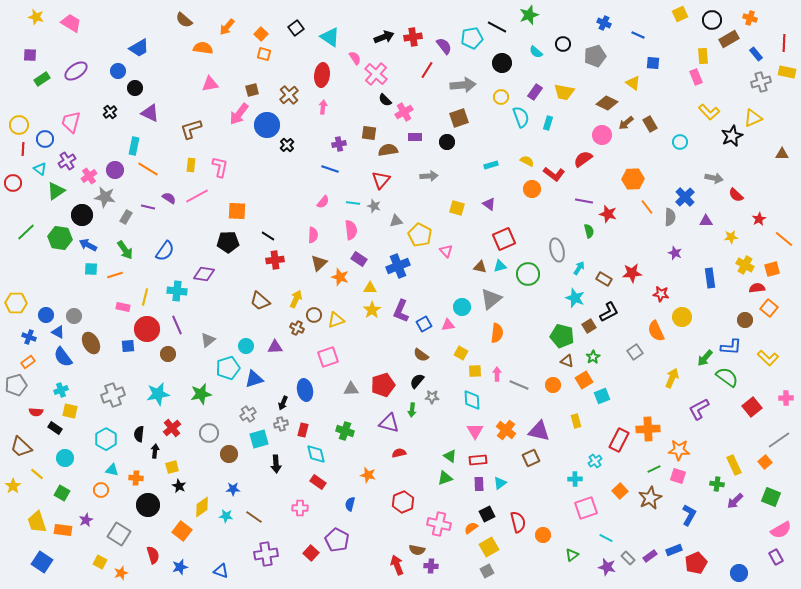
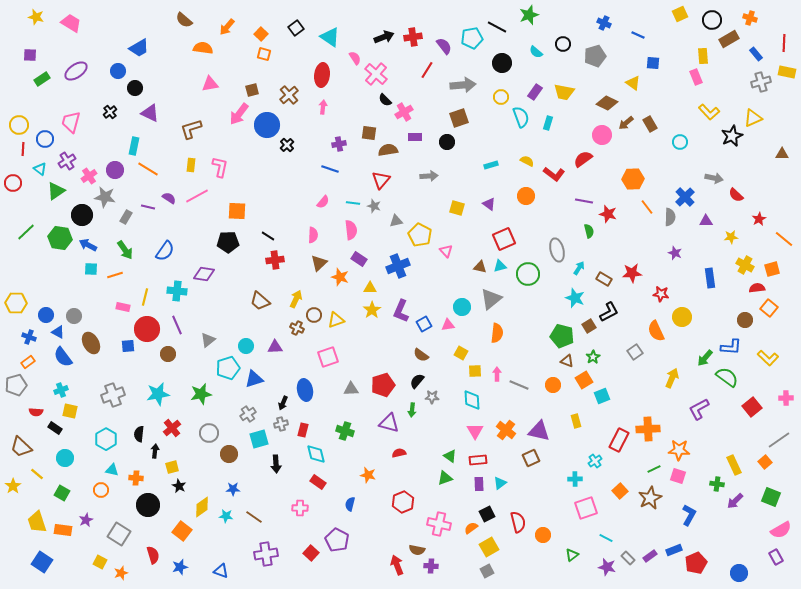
orange circle at (532, 189): moved 6 px left, 7 px down
